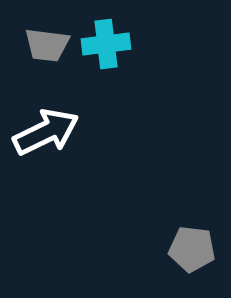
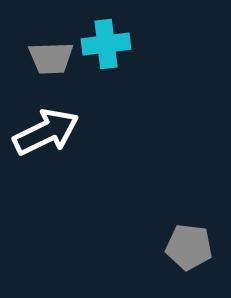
gray trapezoid: moved 4 px right, 13 px down; rotated 9 degrees counterclockwise
gray pentagon: moved 3 px left, 2 px up
